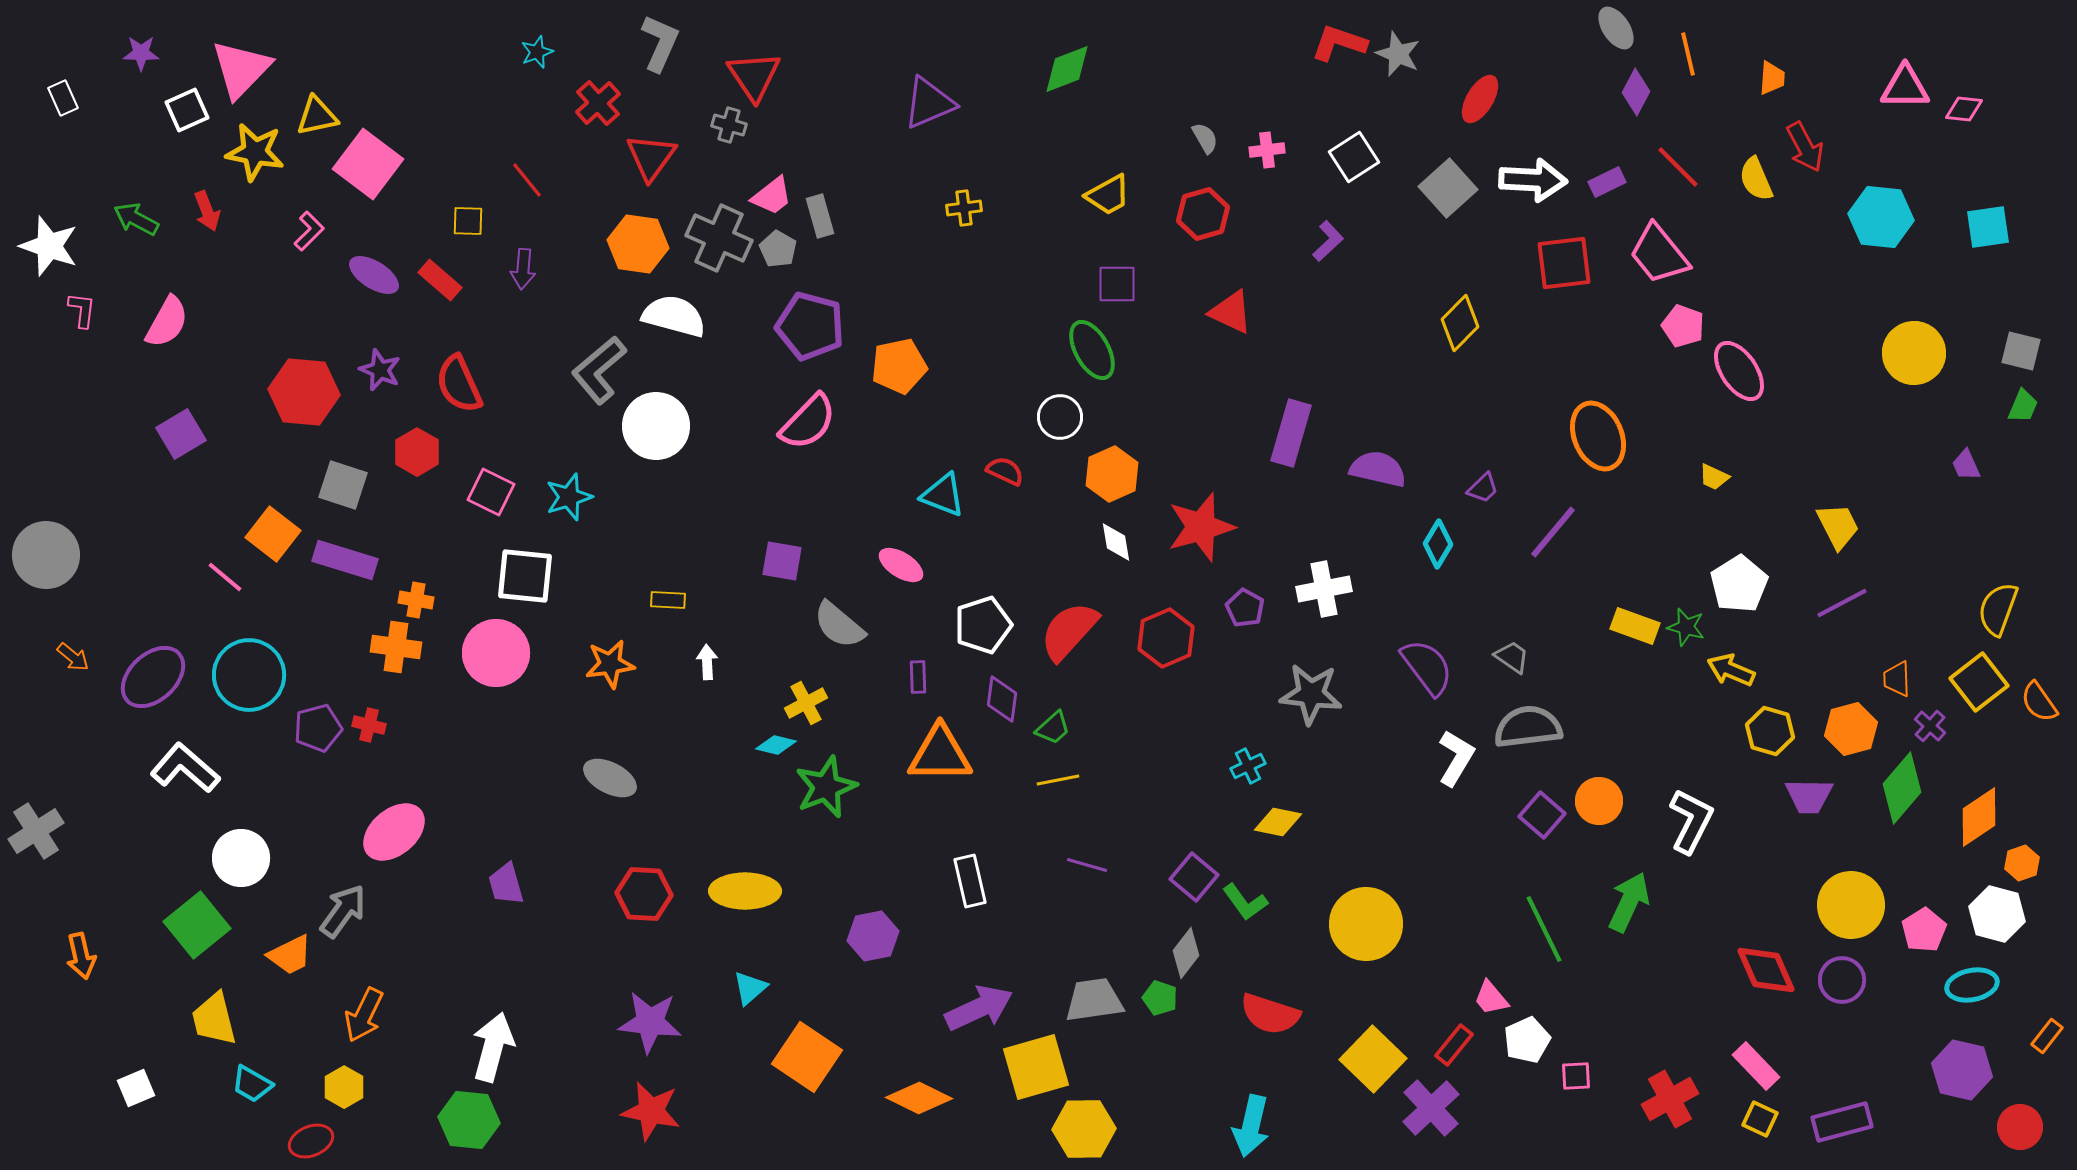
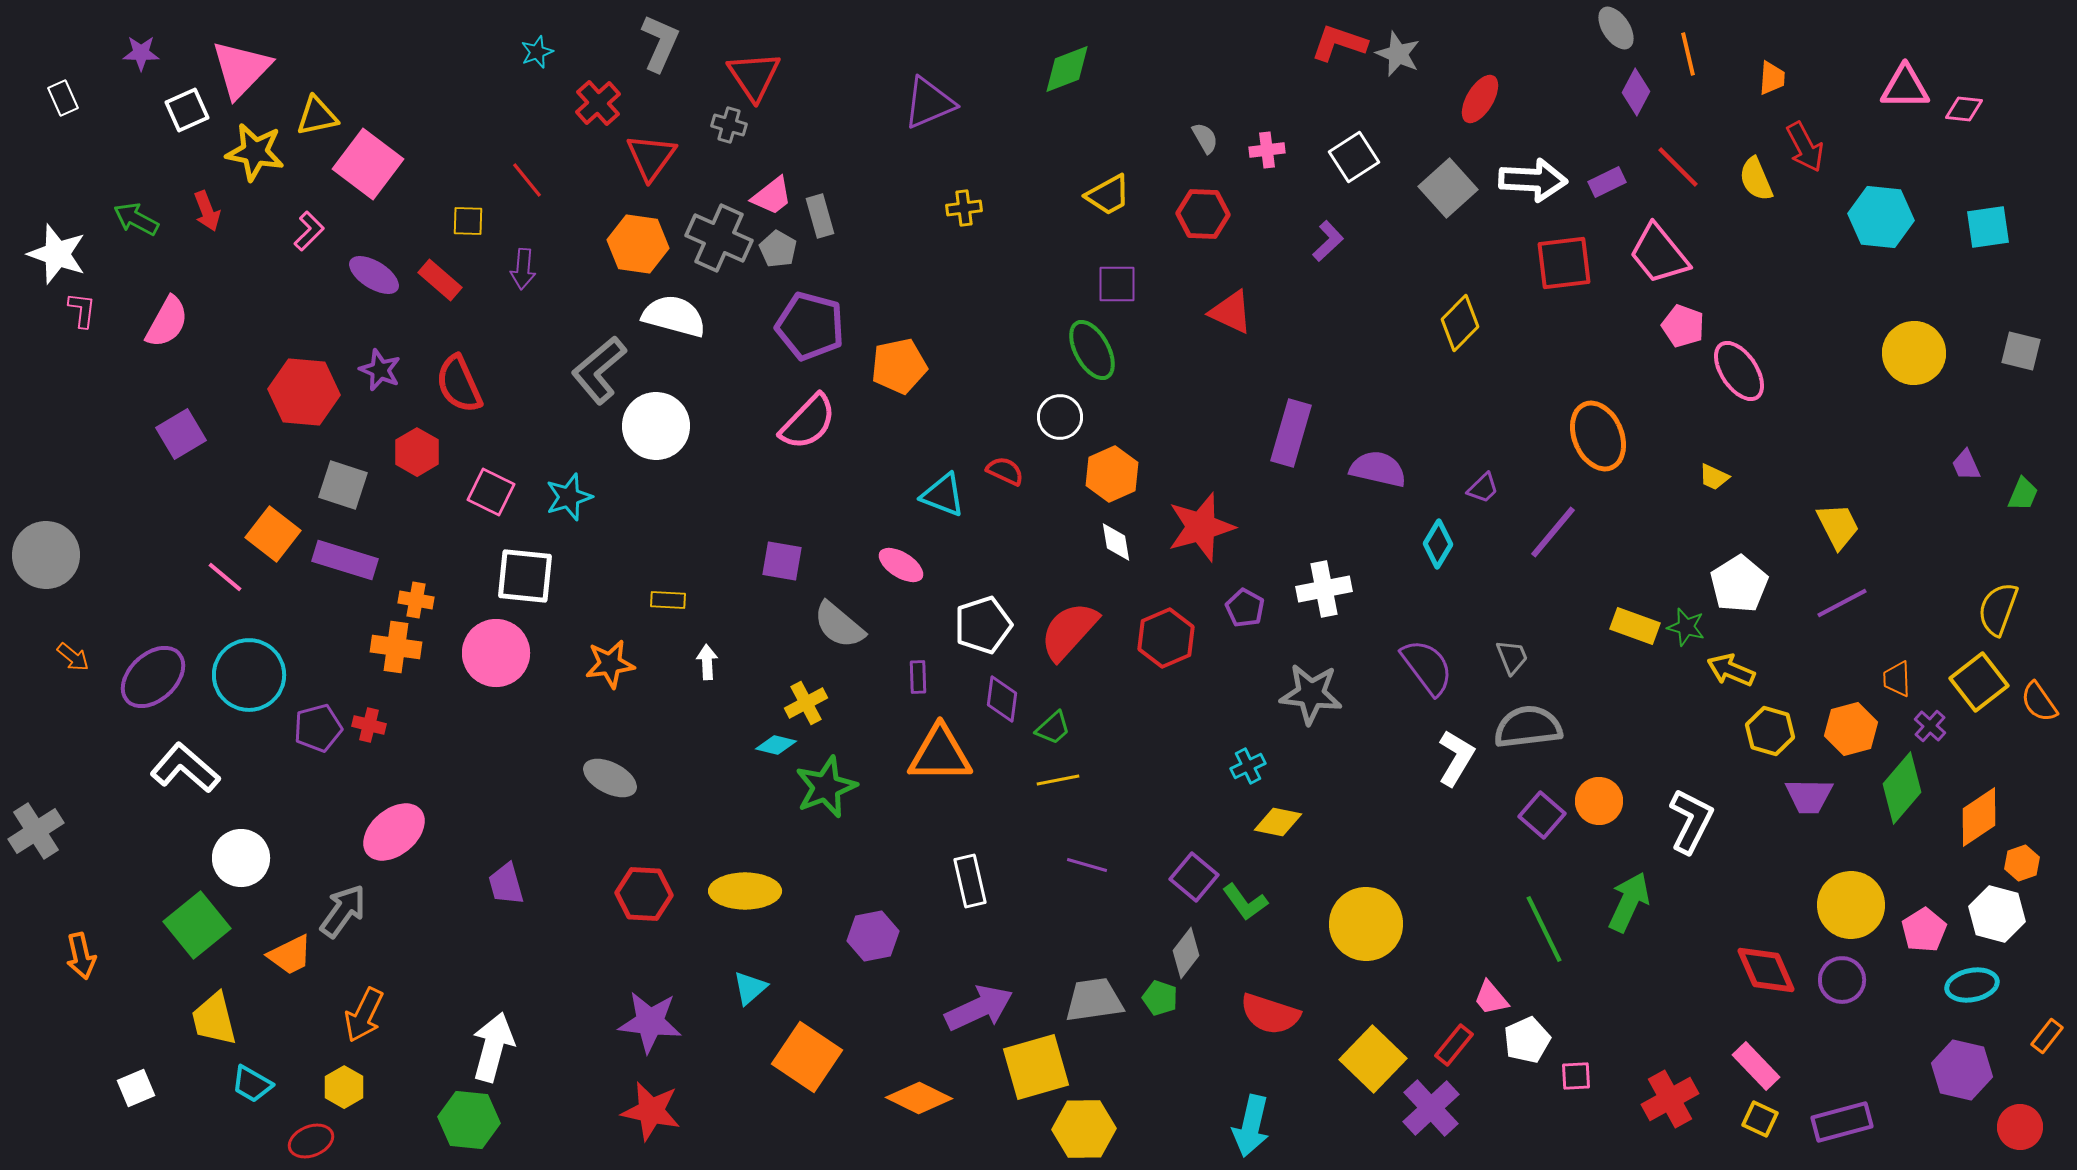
red hexagon at (1203, 214): rotated 18 degrees clockwise
white star at (49, 246): moved 8 px right, 8 px down
green trapezoid at (2023, 406): moved 88 px down
gray trapezoid at (1512, 657): rotated 33 degrees clockwise
